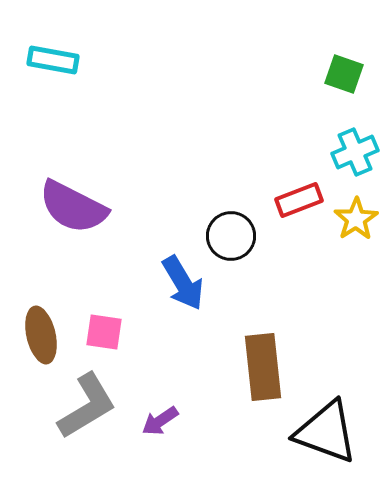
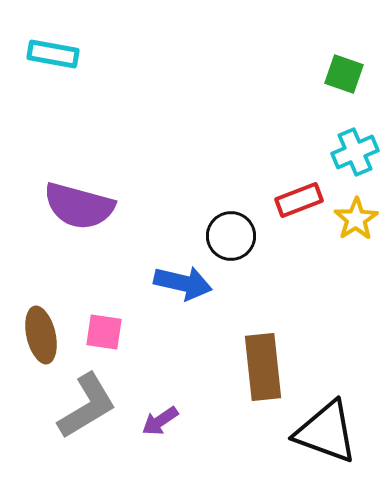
cyan rectangle: moved 6 px up
purple semicircle: moved 6 px right, 1 px up; rotated 12 degrees counterclockwise
blue arrow: rotated 46 degrees counterclockwise
